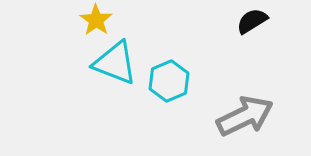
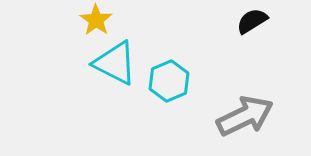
cyan triangle: rotated 6 degrees clockwise
